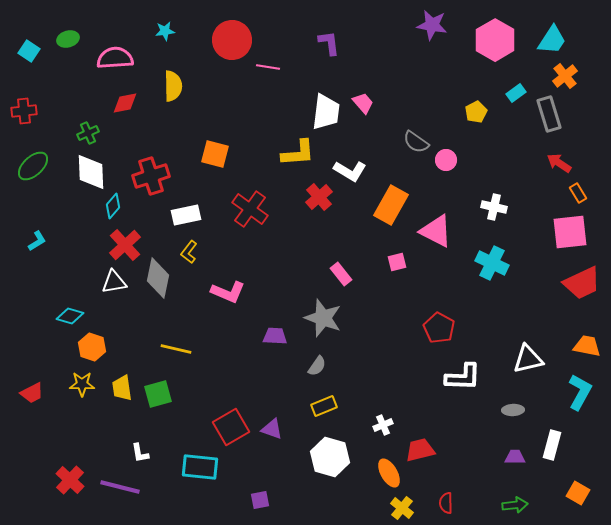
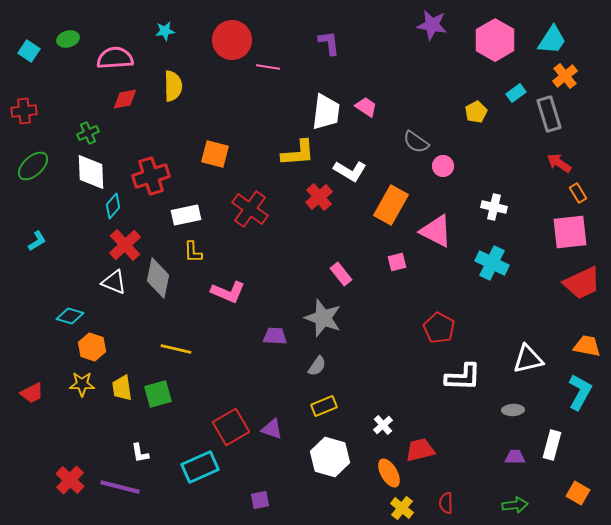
red diamond at (125, 103): moved 4 px up
pink trapezoid at (363, 103): moved 3 px right, 4 px down; rotated 15 degrees counterclockwise
pink circle at (446, 160): moved 3 px left, 6 px down
yellow L-shape at (189, 252): moved 4 px right; rotated 40 degrees counterclockwise
white triangle at (114, 282): rotated 32 degrees clockwise
white cross at (383, 425): rotated 18 degrees counterclockwise
cyan rectangle at (200, 467): rotated 30 degrees counterclockwise
